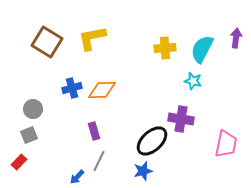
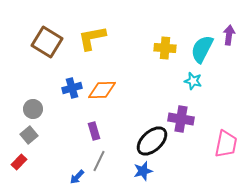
purple arrow: moved 7 px left, 3 px up
yellow cross: rotated 10 degrees clockwise
gray square: rotated 18 degrees counterclockwise
